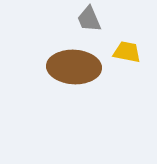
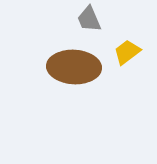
yellow trapezoid: rotated 48 degrees counterclockwise
